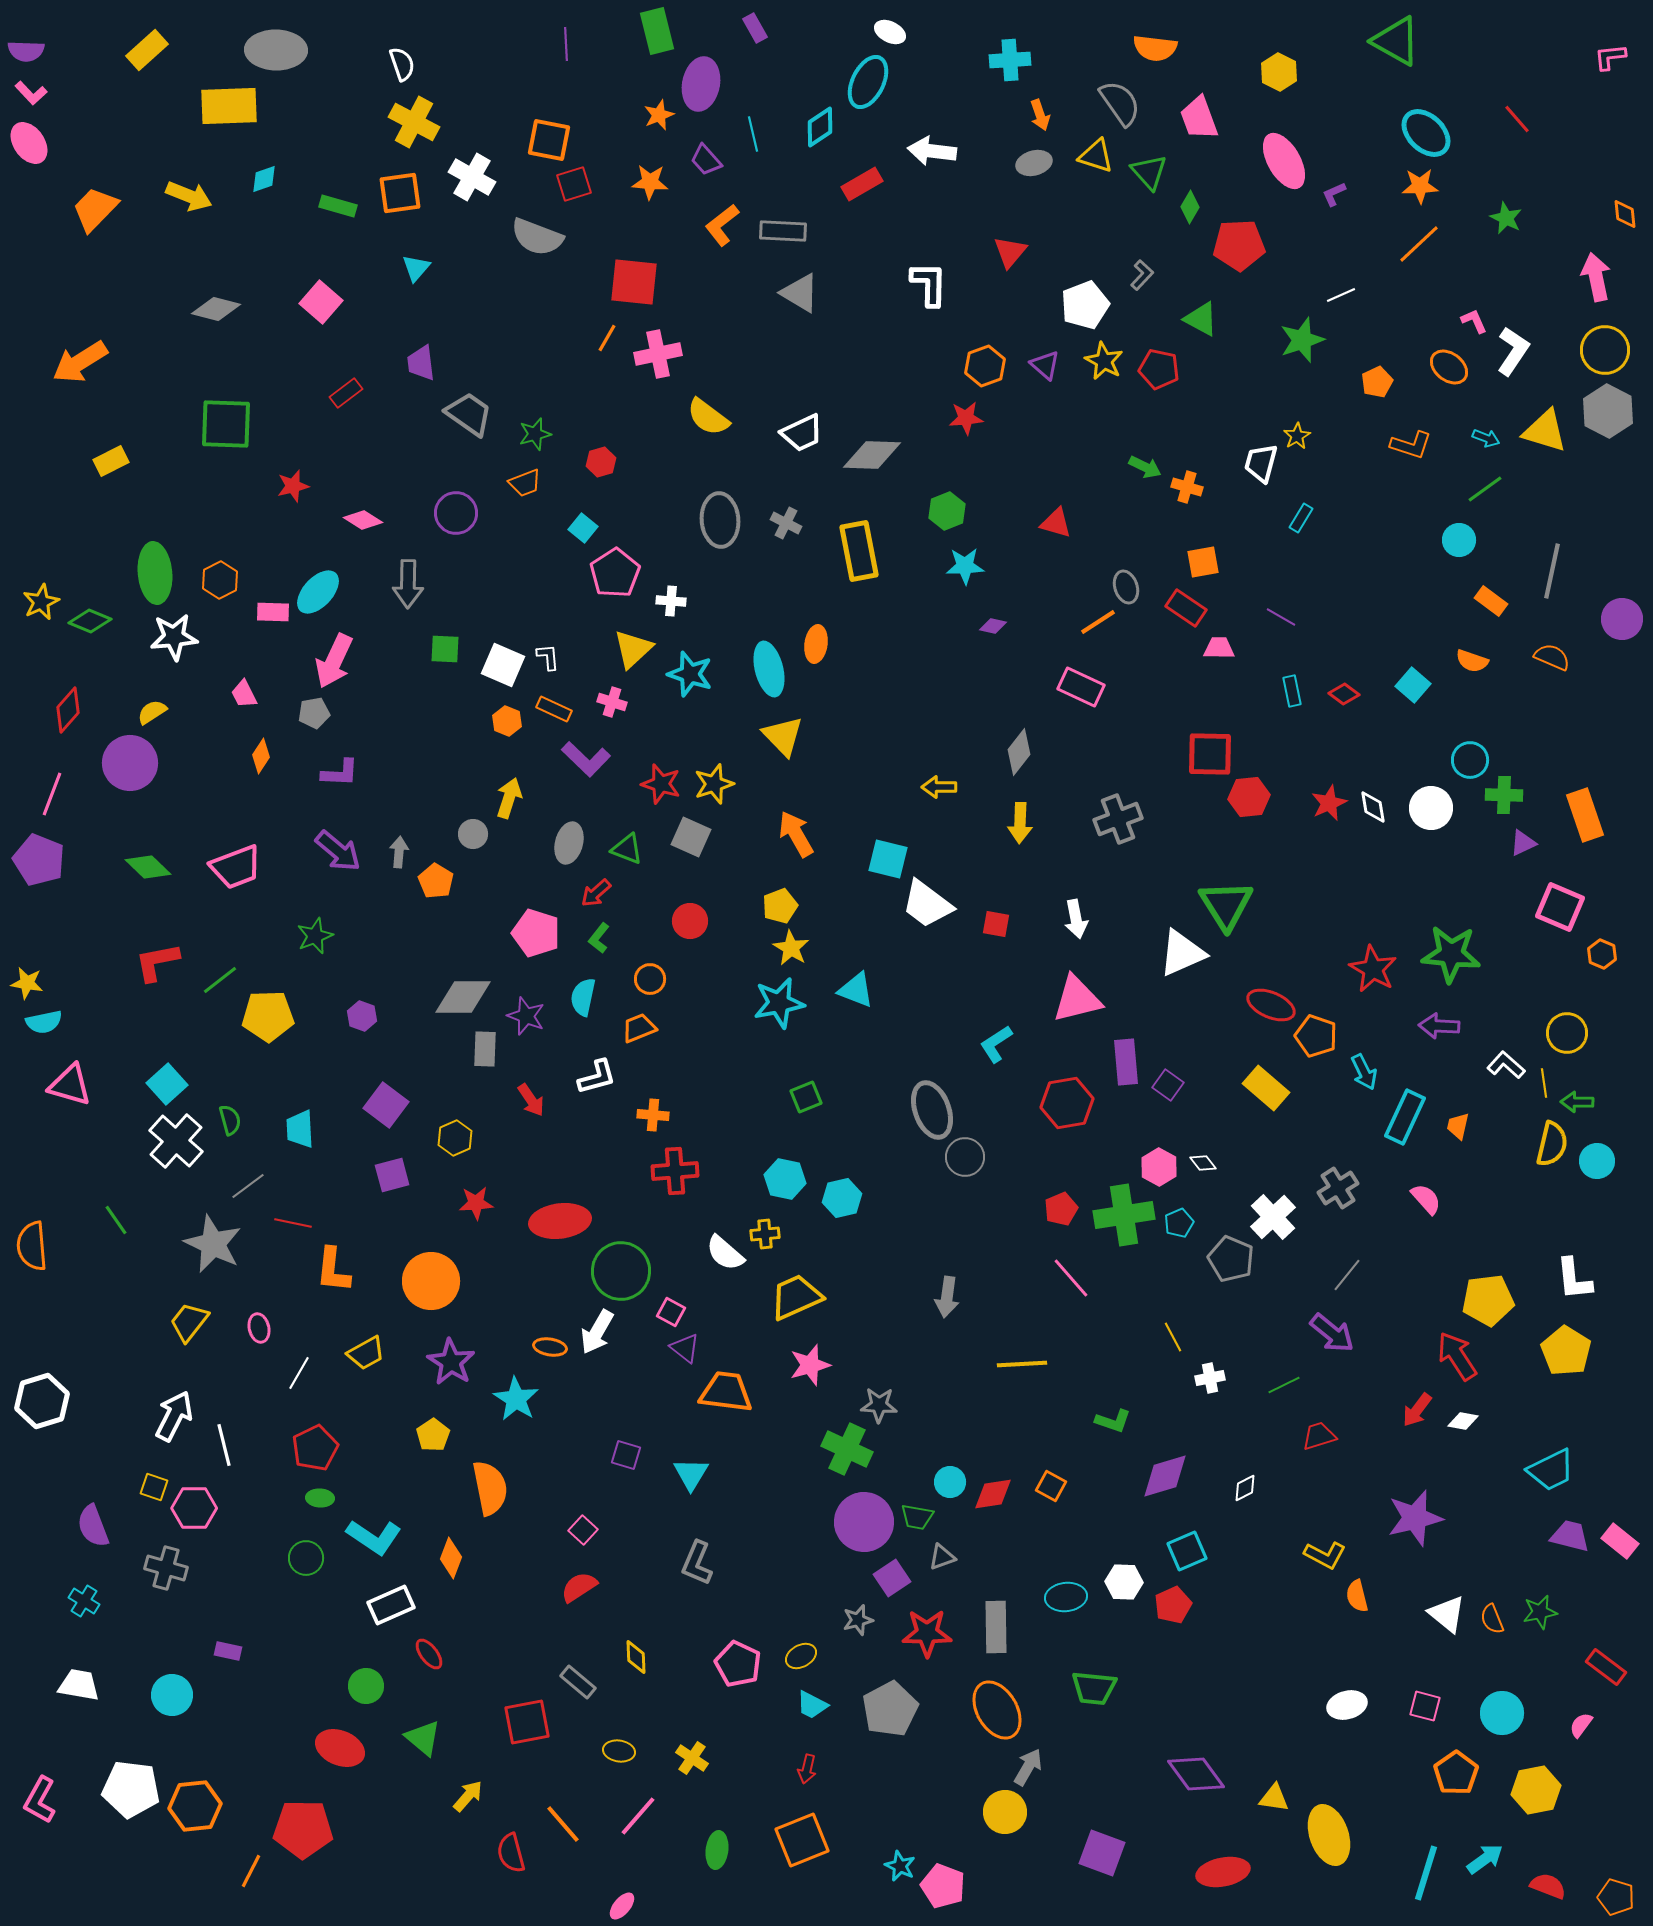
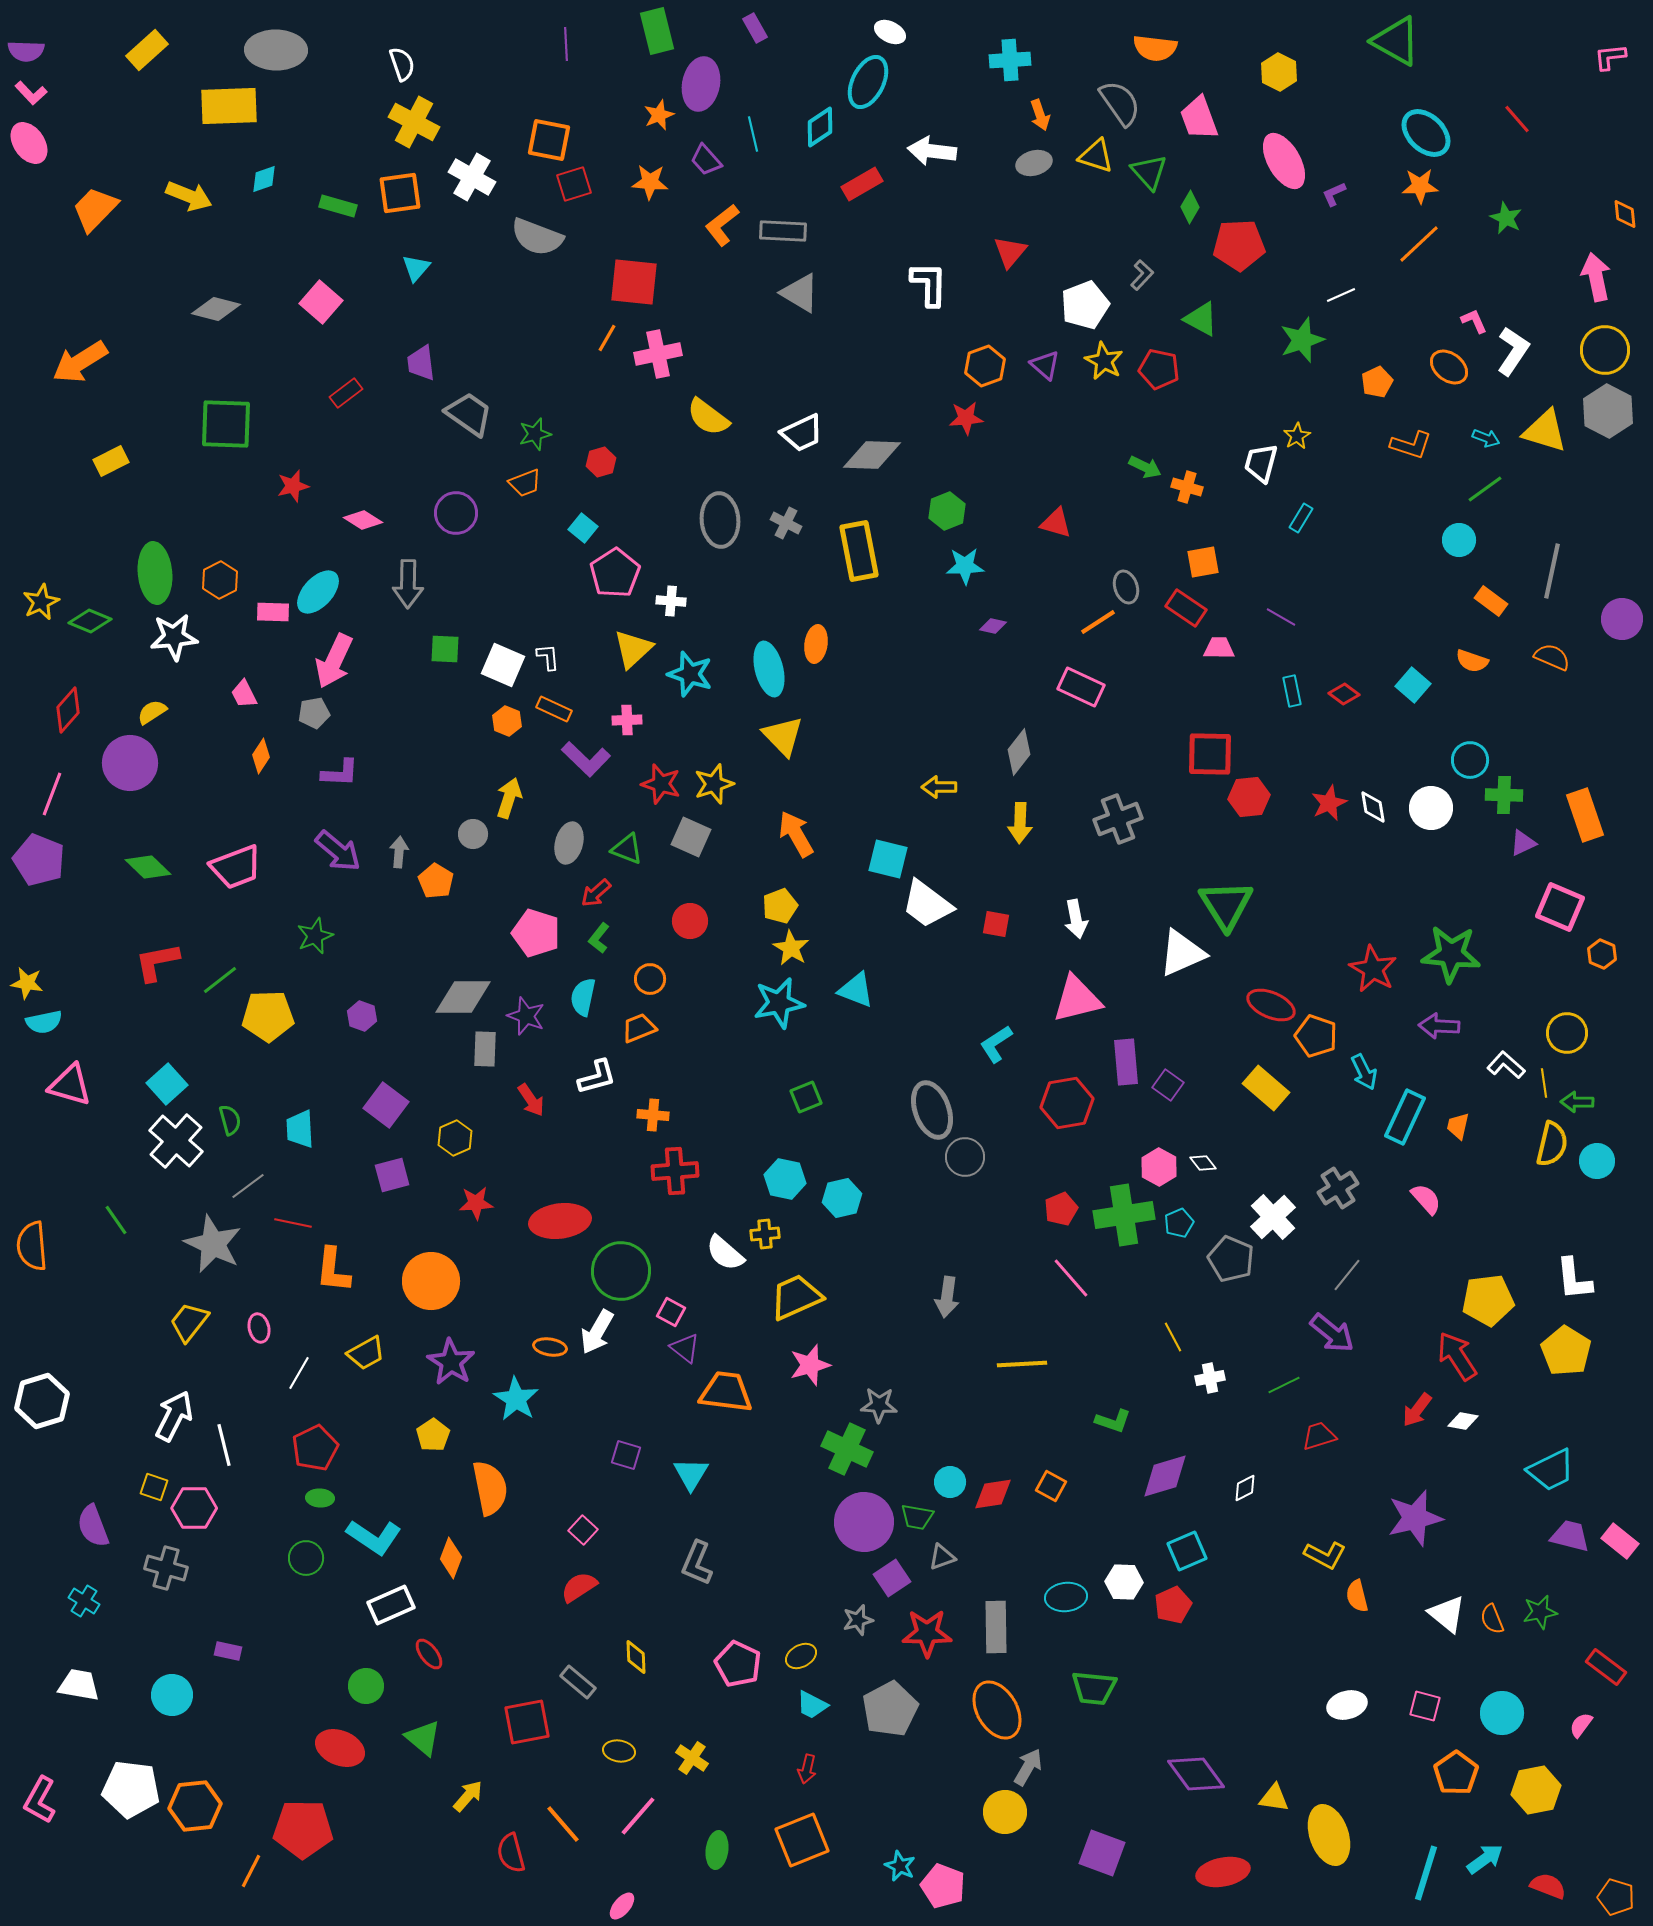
pink cross at (612, 702): moved 15 px right, 18 px down; rotated 20 degrees counterclockwise
